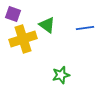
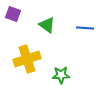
blue line: rotated 12 degrees clockwise
yellow cross: moved 4 px right, 20 px down
green star: rotated 12 degrees clockwise
